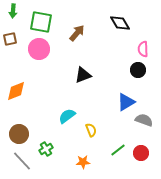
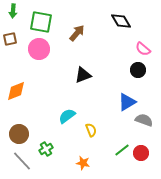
black diamond: moved 1 px right, 2 px up
pink semicircle: rotated 49 degrees counterclockwise
blue triangle: moved 1 px right
green line: moved 4 px right
orange star: moved 1 px down; rotated 16 degrees clockwise
